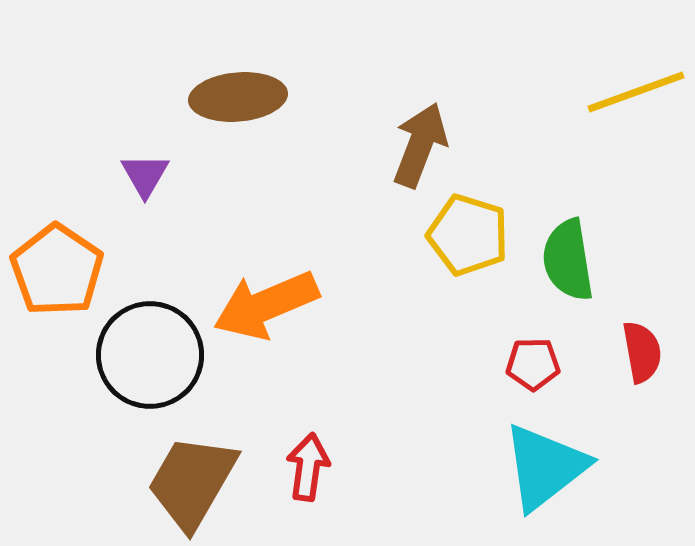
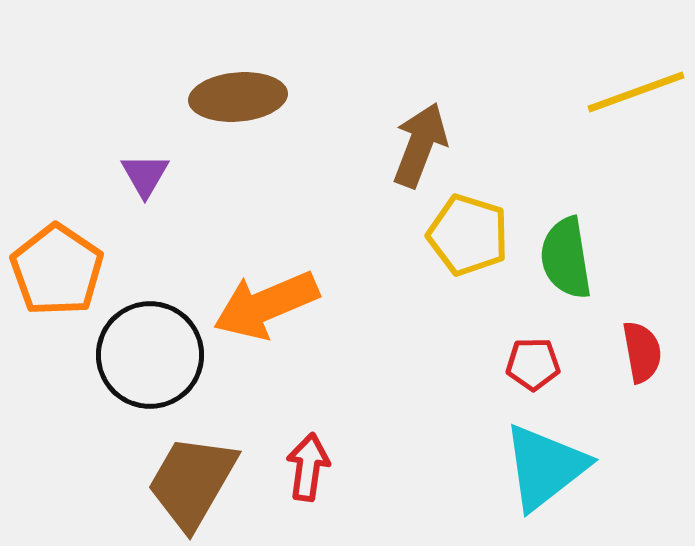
green semicircle: moved 2 px left, 2 px up
